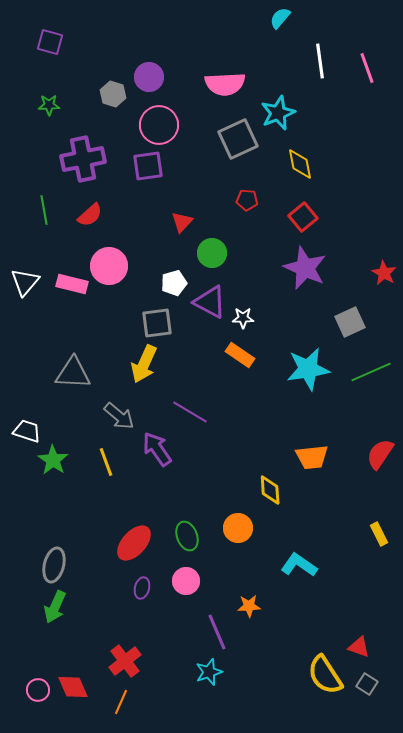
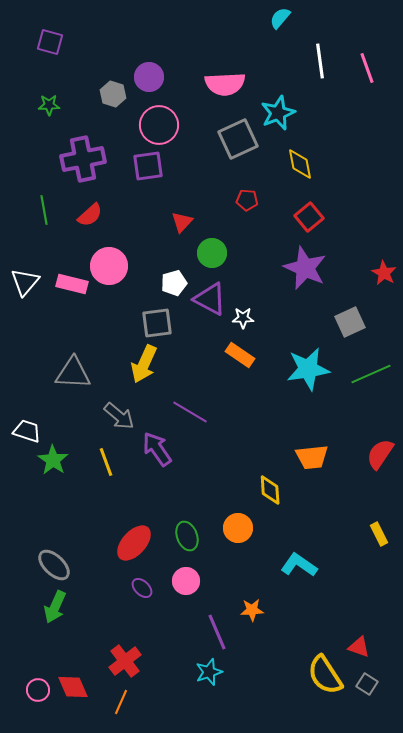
red square at (303, 217): moved 6 px right
purple triangle at (210, 302): moved 3 px up
green line at (371, 372): moved 2 px down
gray ellipse at (54, 565): rotated 60 degrees counterclockwise
purple ellipse at (142, 588): rotated 60 degrees counterclockwise
orange star at (249, 606): moved 3 px right, 4 px down
